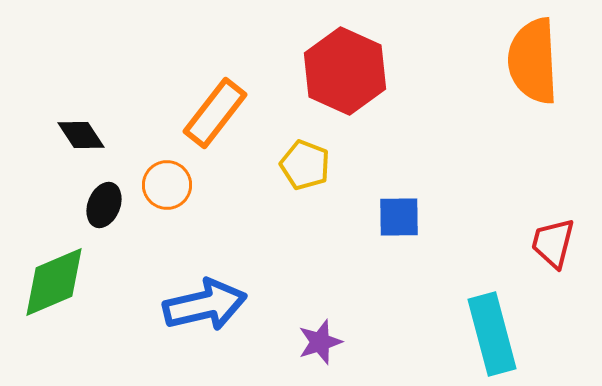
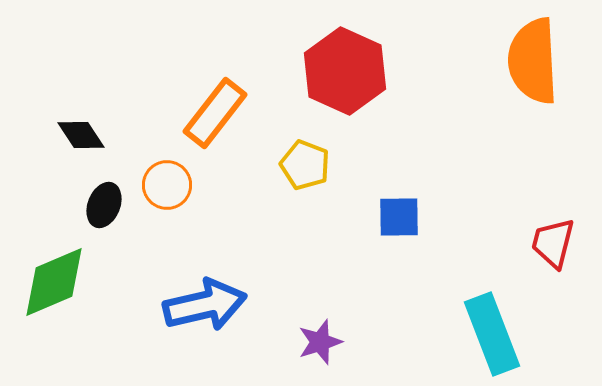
cyan rectangle: rotated 6 degrees counterclockwise
